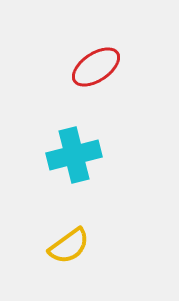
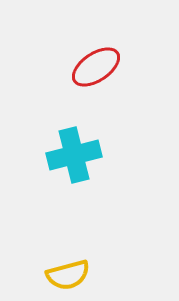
yellow semicircle: moved 1 px left, 29 px down; rotated 21 degrees clockwise
